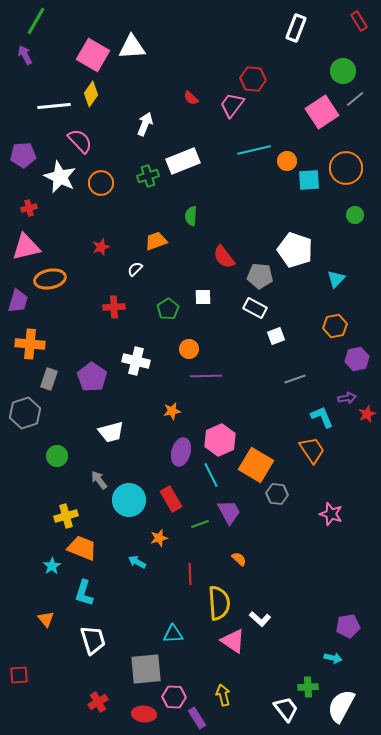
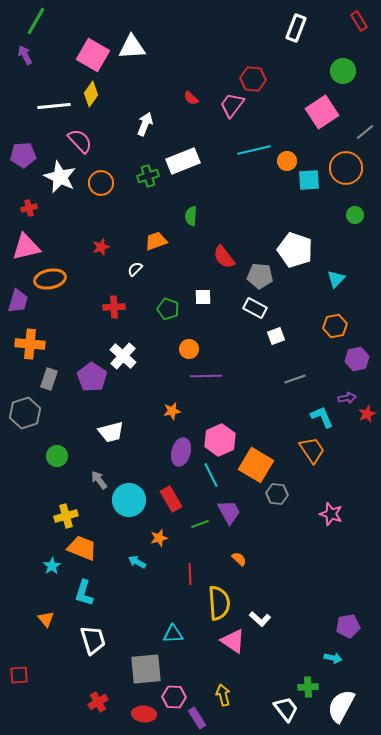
gray line at (355, 99): moved 10 px right, 33 px down
green pentagon at (168, 309): rotated 20 degrees counterclockwise
white cross at (136, 361): moved 13 px left, 5 px up; rotated 28 degrees clockwise
